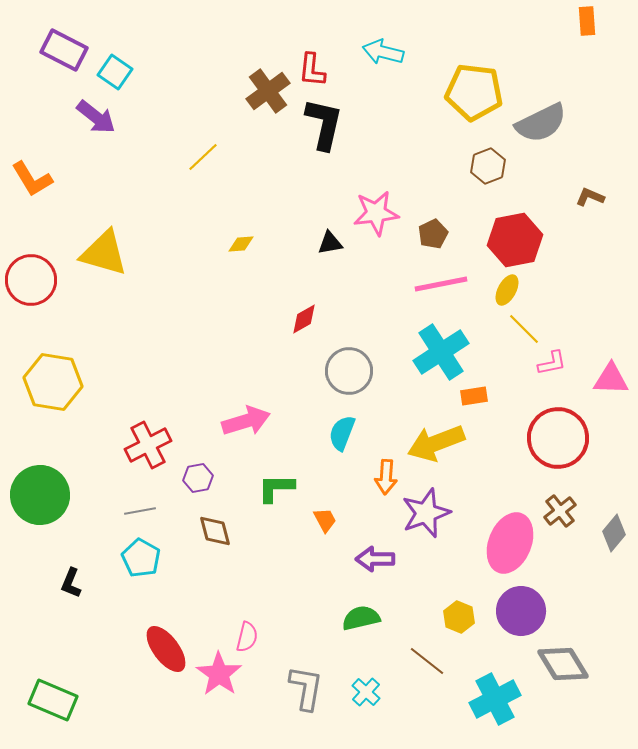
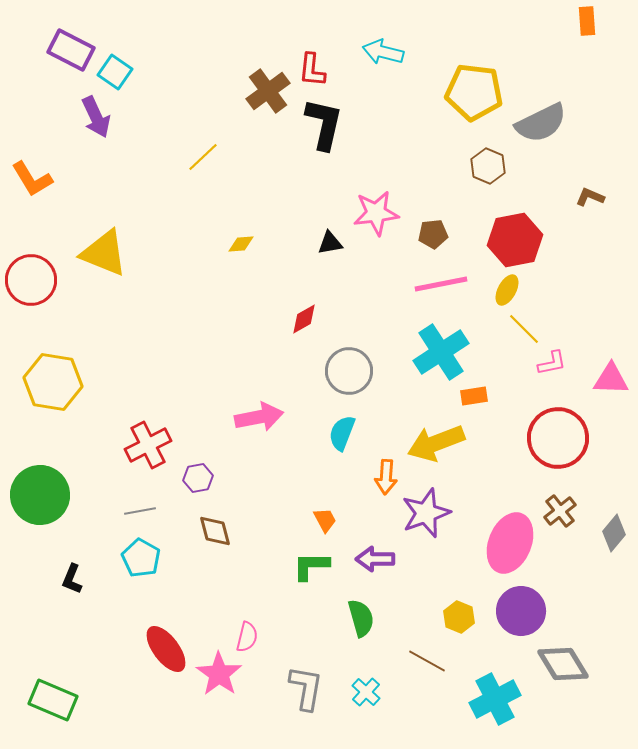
purple rectangle at (64, 50): moved 7 px right
purple arrow at (96, 117): rotated 27 degrees clockwise
brown hexagon at (488, 166): rotated 16 degrees counterclockwise
brown pentagon at (433, 234): rotated 20 degrees clockwise
yellow triangle at (104, 253): rotated 6 degrees clockwise
pink arrow at (246, 421): moved 13 px right, 4 px up; rotated 6 degrees clockwise
green L-shape at (276, 488): moved 35 px right, 78 px down
black L-shape at (71, 583): moved 1 px right, 4 px up
green semicircle at (361, 618): rotated 87 degrees clockwise
brown line at (427, 661): rotated 9 degrees counterclockwise
